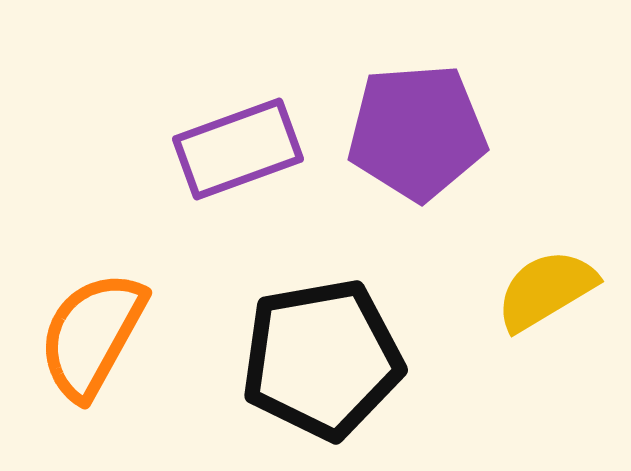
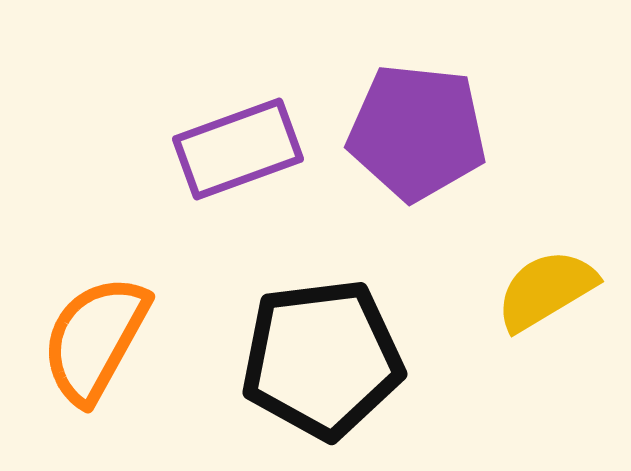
purple pentagon: rotated 10 degrees clockwise
orange semicircle: moved 3 px right, 4 px down
black pentagon: rotated 3 degrees clockwise
